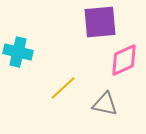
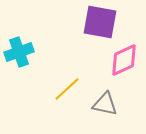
purple square: rotated 15 degrees clockwise
cyan cross: moved 1 px right; rotated 32 degrees counterclockwise
yellow line: moved 4 px right, 1 px down
